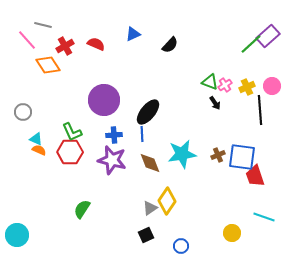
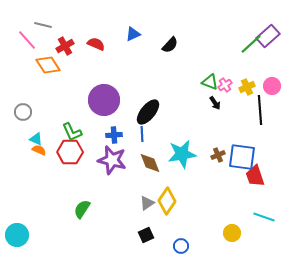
gray triangle: moved 3 px left, 5 px up
